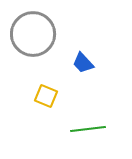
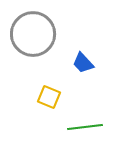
yellow square: moved 3 px right, 1 px down
green line: moved 3 px left, 2 px up
